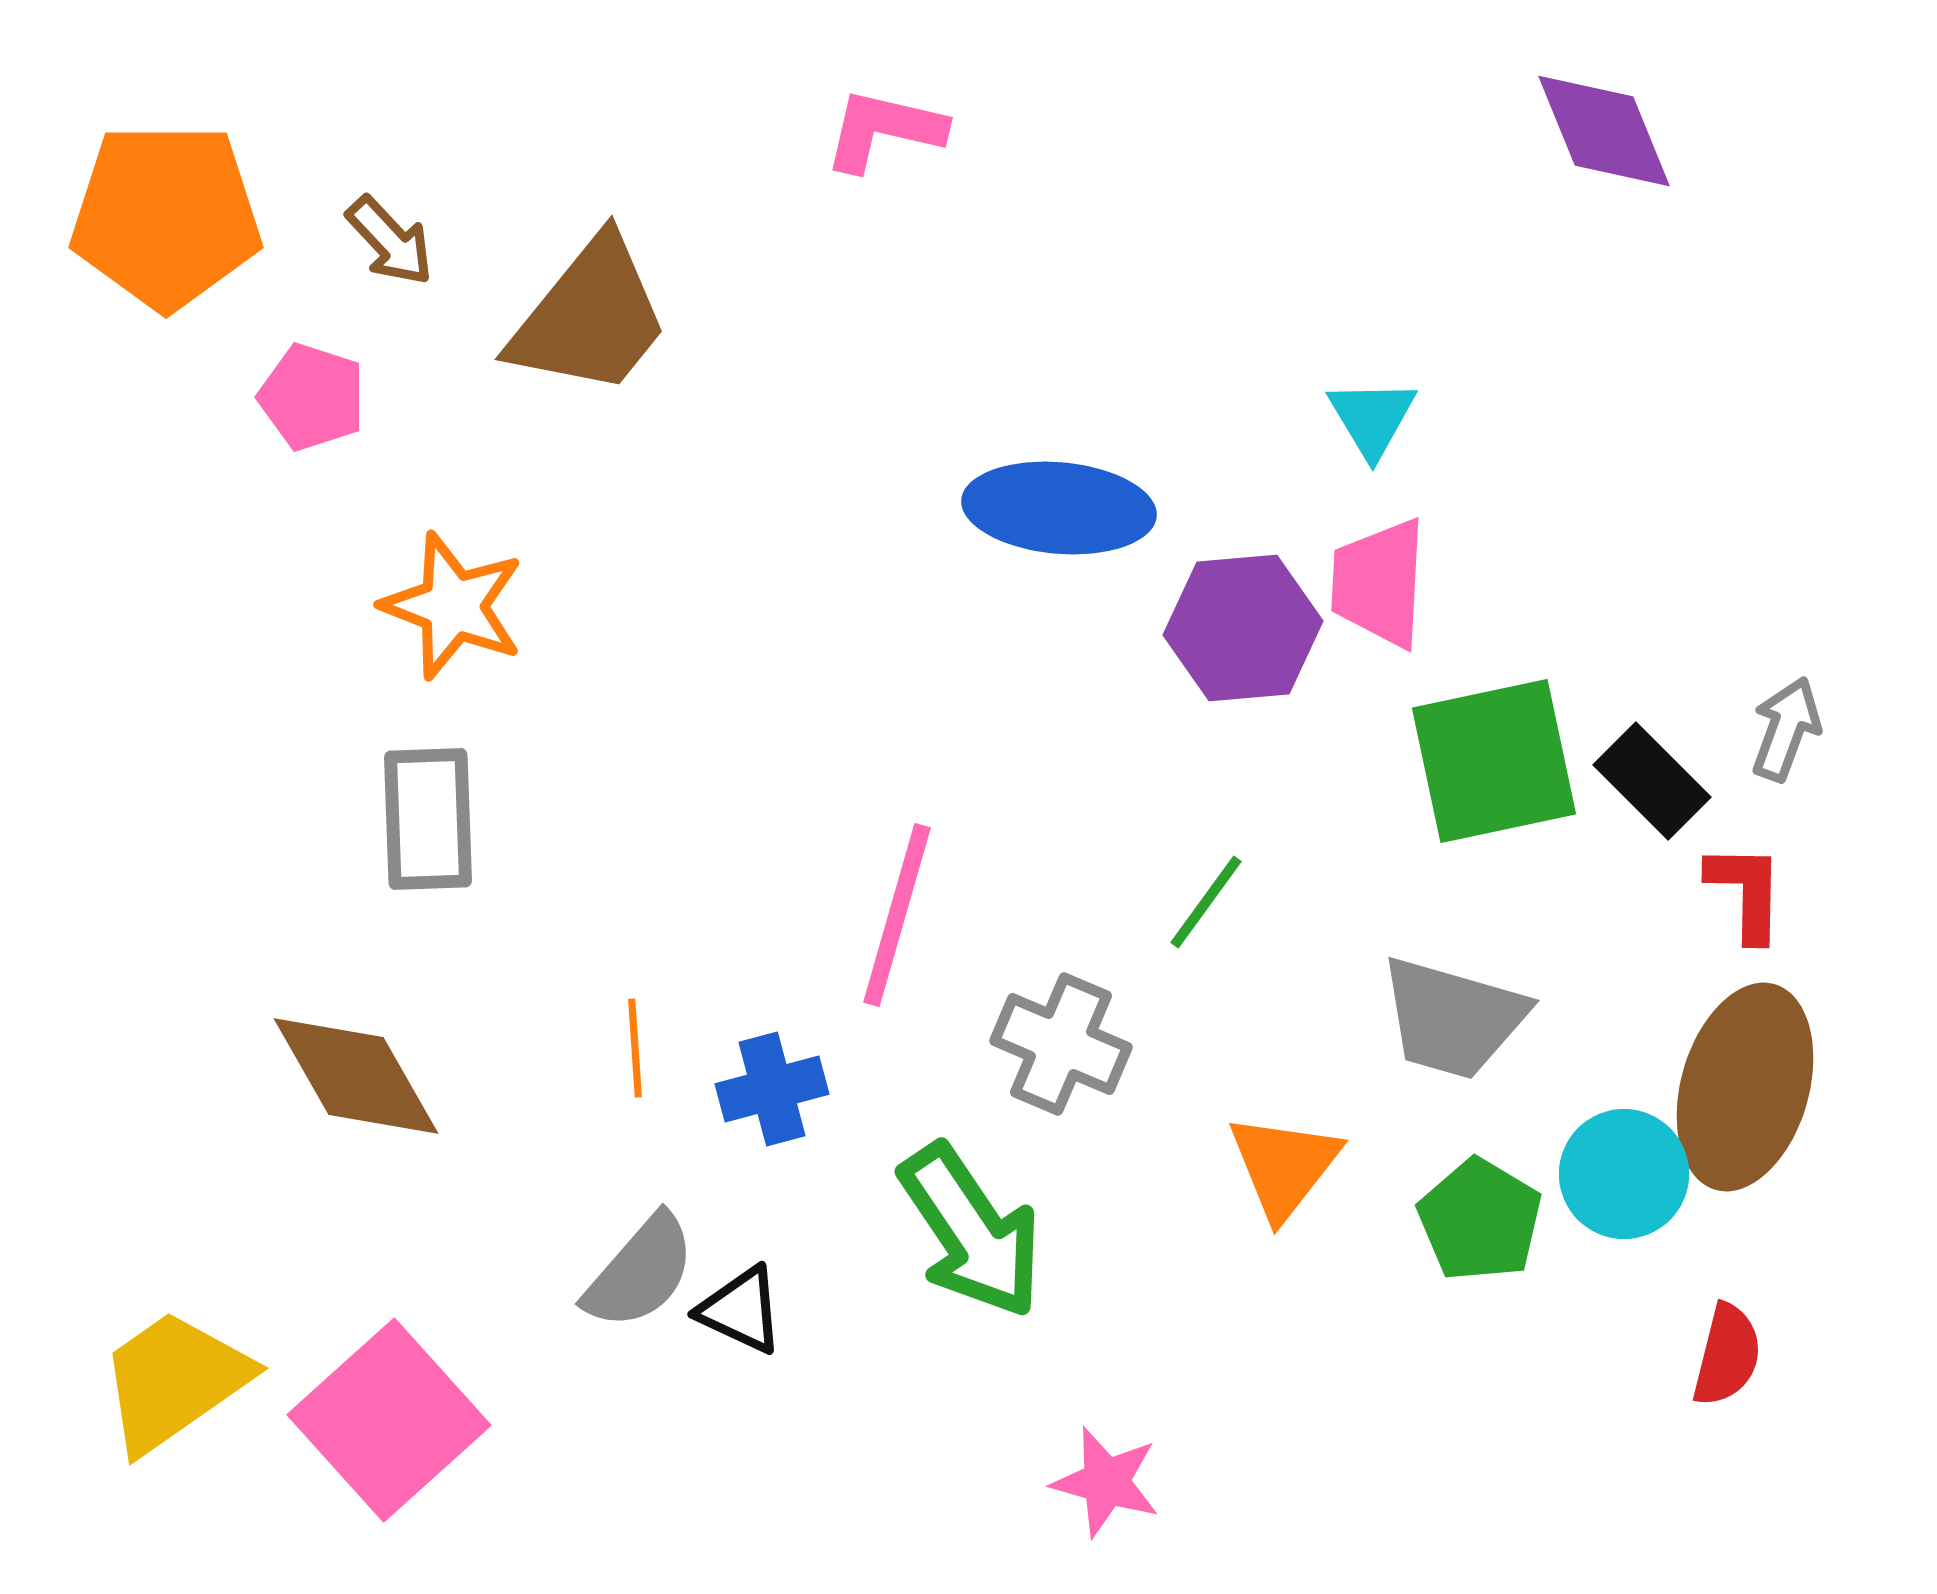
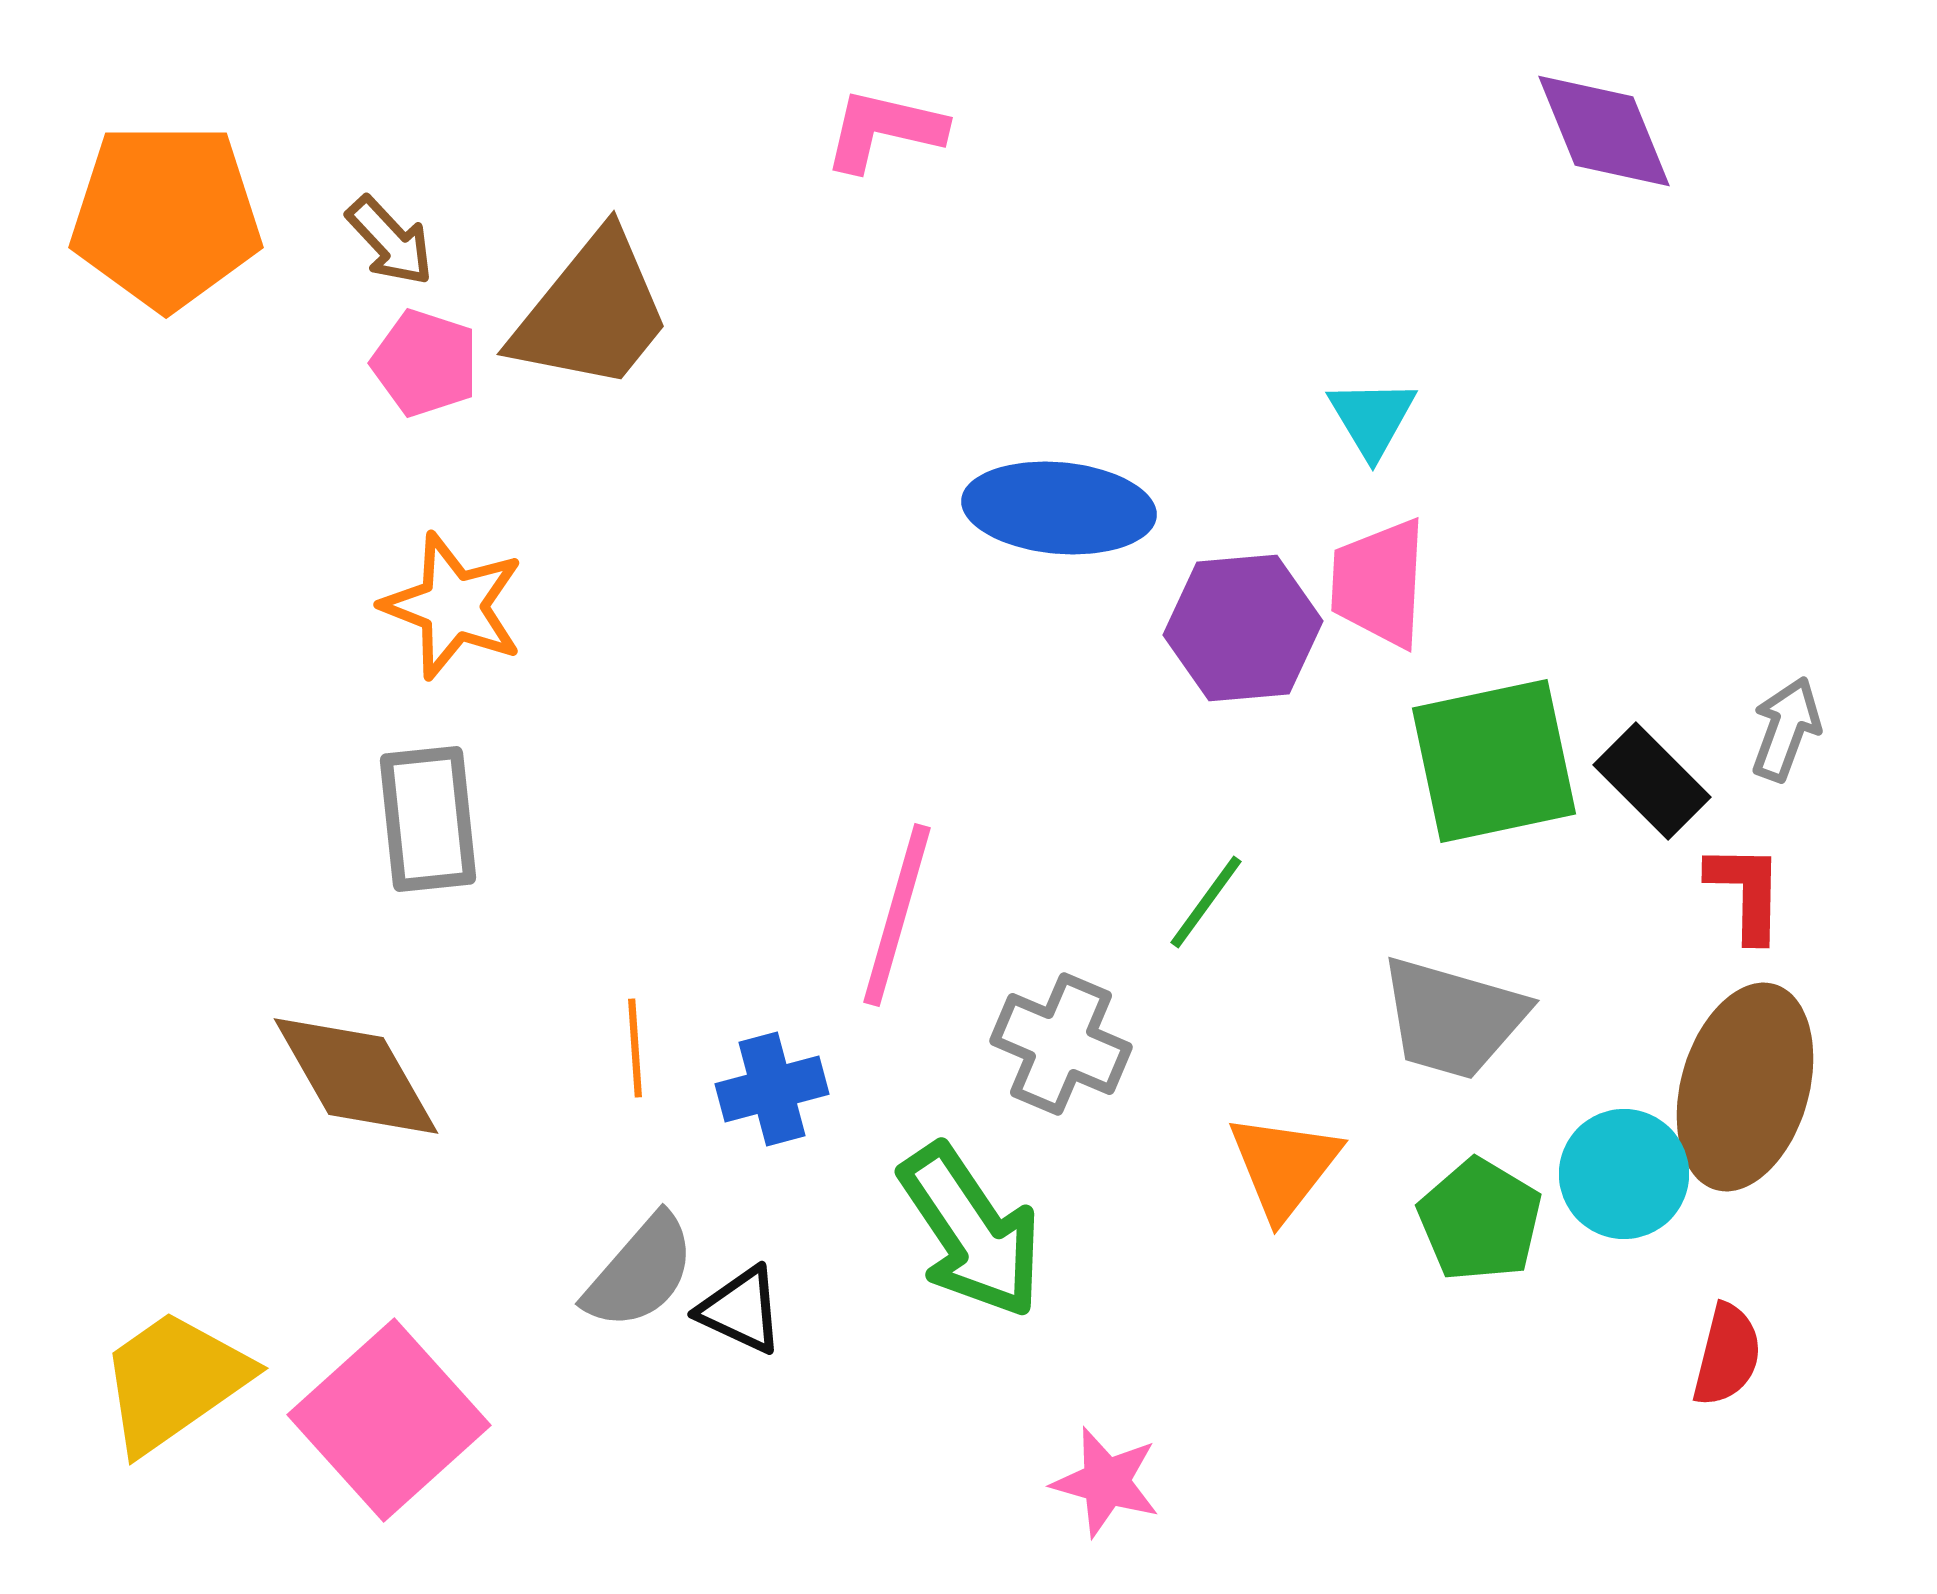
brown trapezoid: moved 2 px right, 5 px up
pink pentagon: moved 113 px right, 34 px up
gray rectangle: rotated 4 degrees counterclockwise
